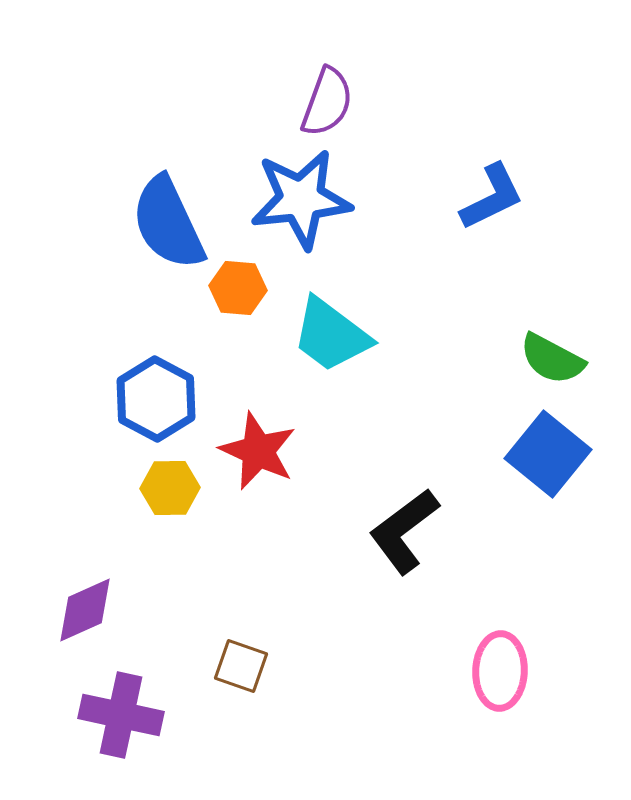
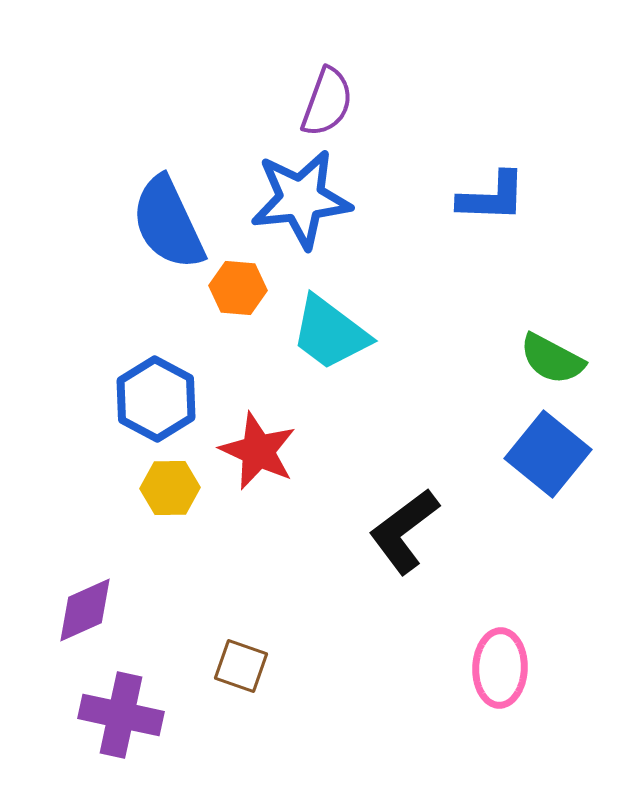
blue L-shape: rotated 28 degrees clockwise
cyan trapezoid: moved 1 px left, 2 px up
pink ellipse: moved 3 px up
